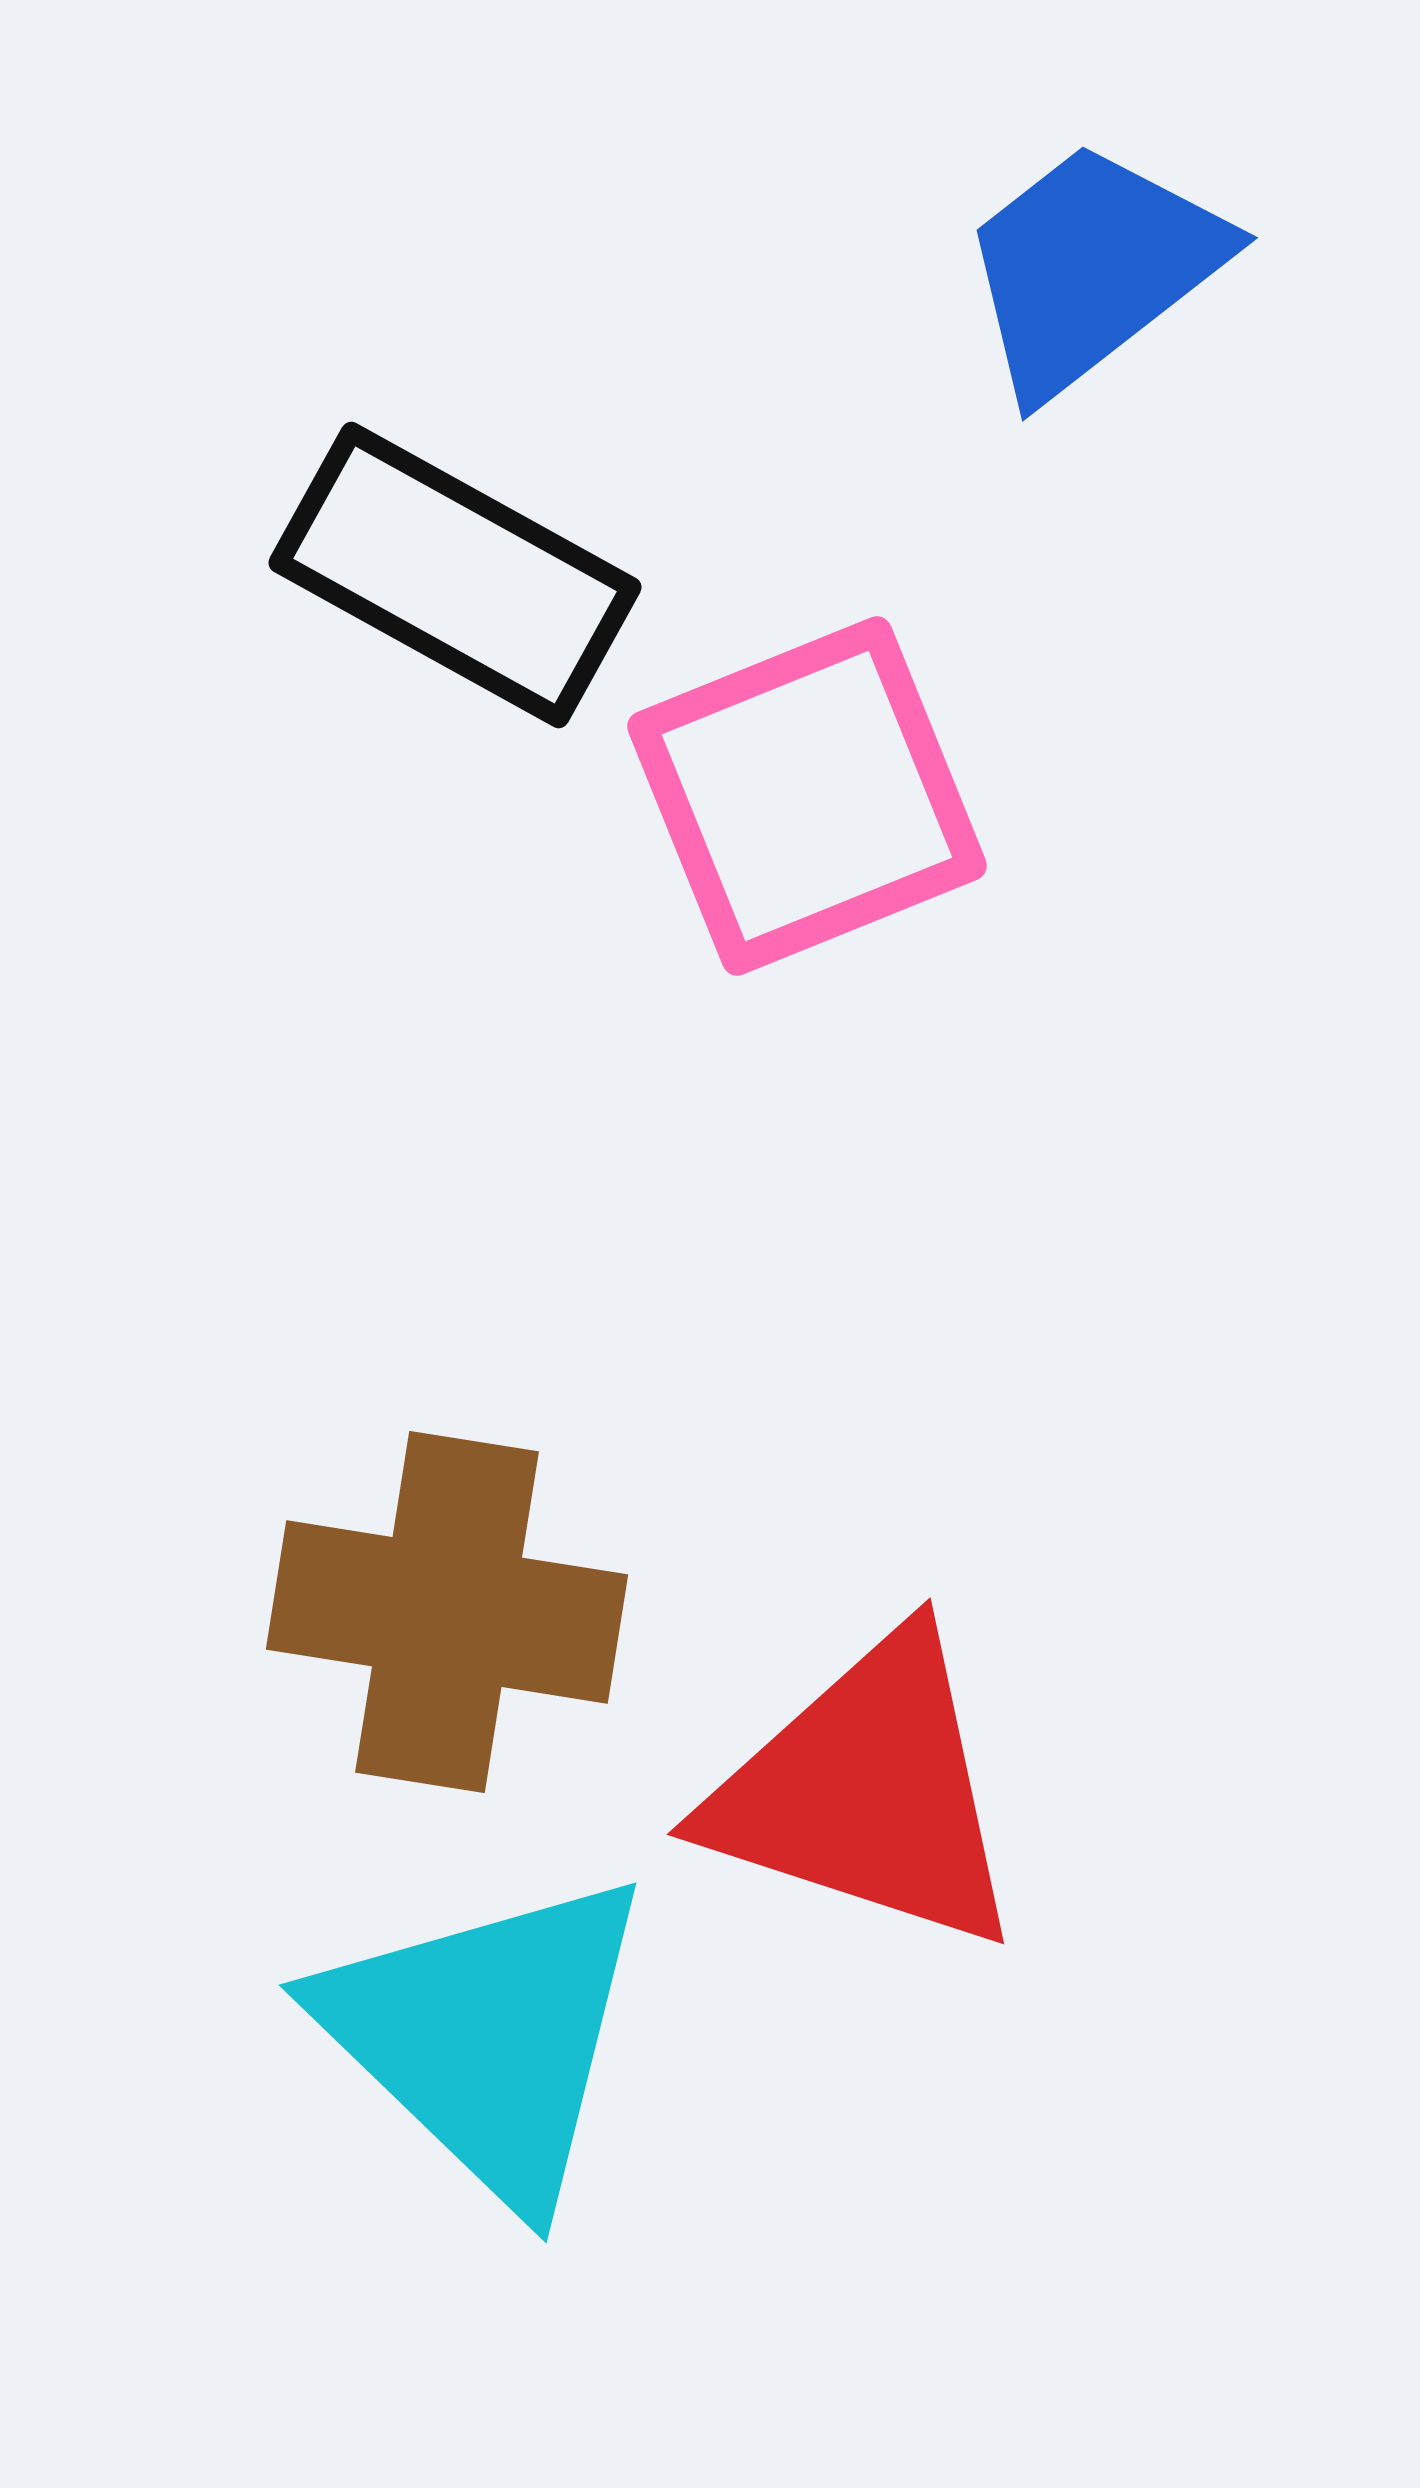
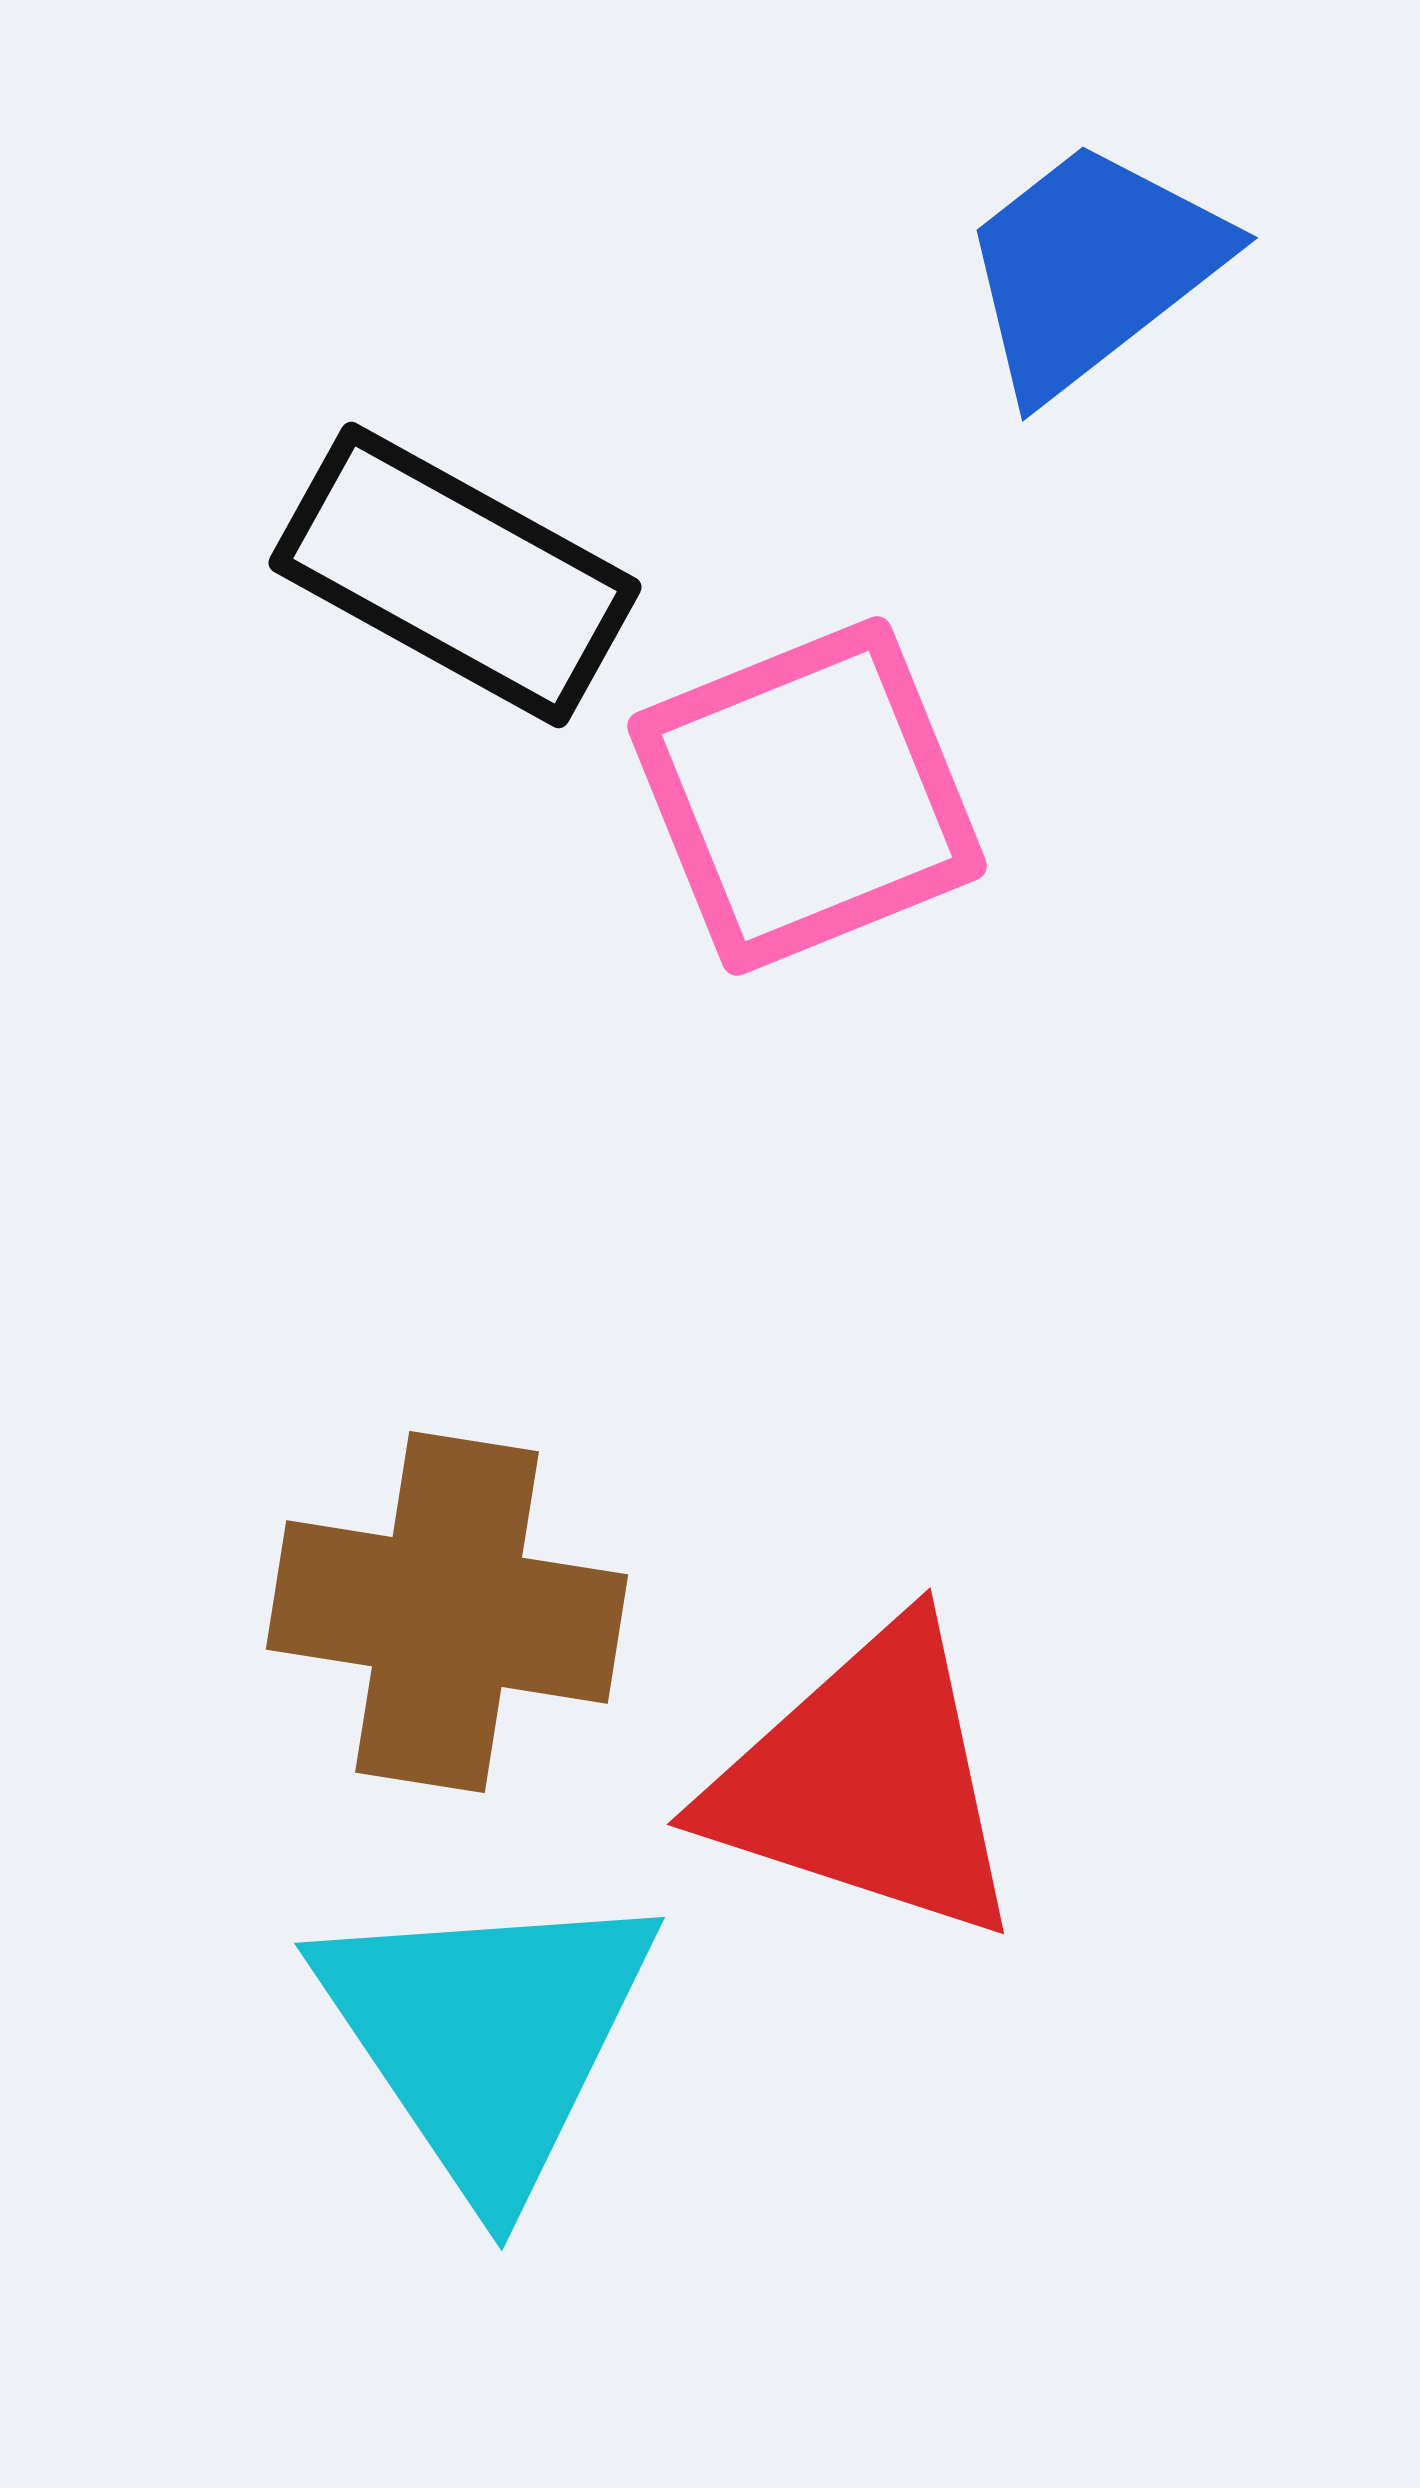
red triangle: moved 10 px up
cyan triangle: rotated 12 degrees clockwise
